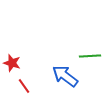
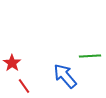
red star: rotated 18 degrees clockwise
blue arrow: rotated 12 degrees clockwise
